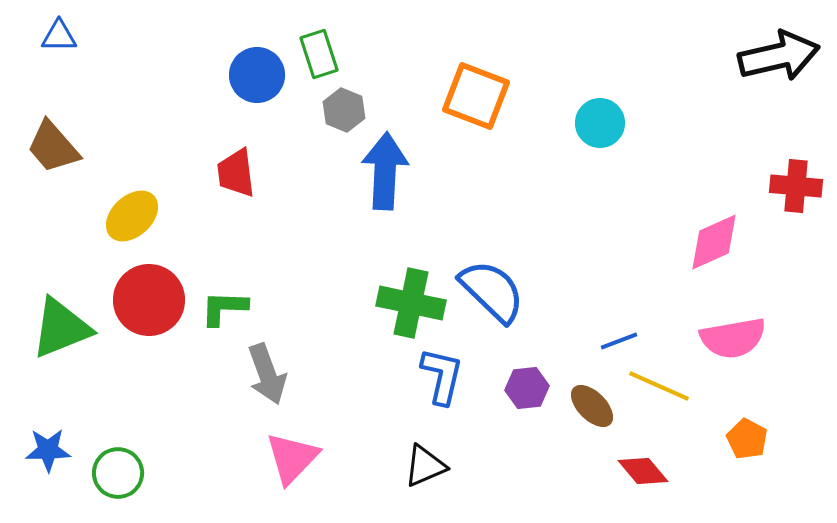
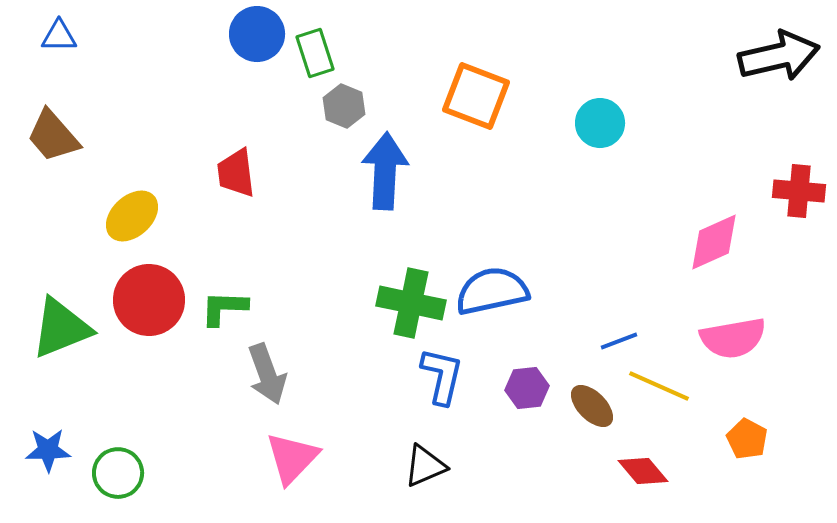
green rectangle: moved 4 px left, 1 px up
blue circle: moved 41 px up
gray hexagon: moved 4 px up
brown trapezoid: moved 11 px up
red cross: moved 3 px right, 5 px down
blue semicircle: rotated 56 degrees counterclockwise
